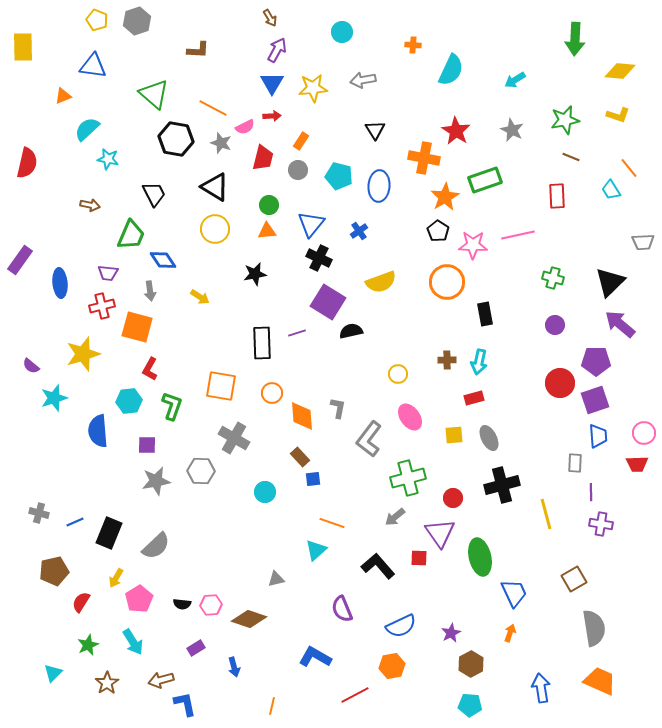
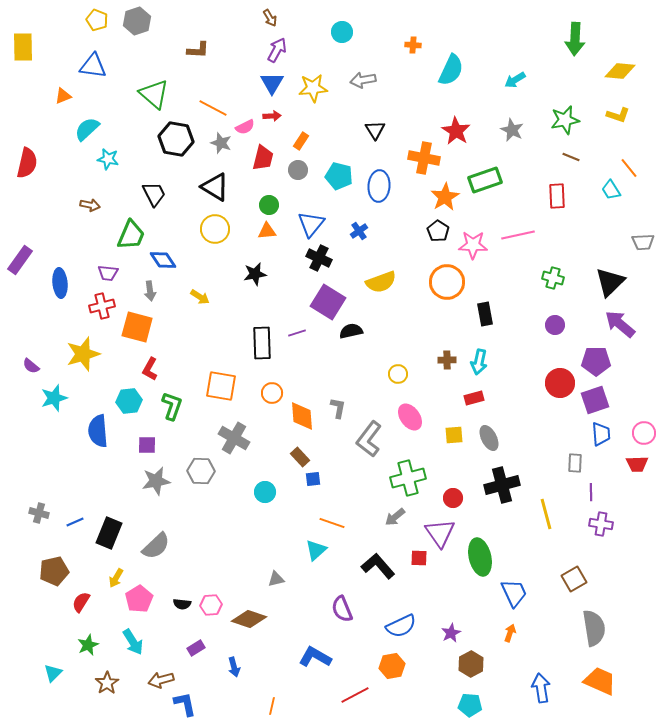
blue trapezoid at (598, 436): moved 3 px right, 2 px up
